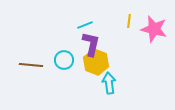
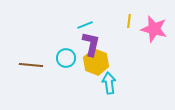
cyan circle: moved 2 px right, 2 px up
